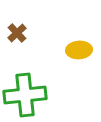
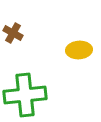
brown cross: moved 4 px left; rotated 18 degrees counterclockwise
